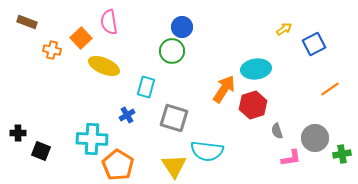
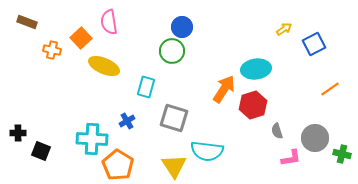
blue cross: moved 6 px down
green cross: rotated 24 degrees clockwise
